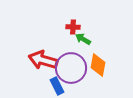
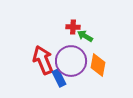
green arrow: moved 2 px right, 3 px up
red arrow: rotated 52 degrees clockwise
purple circle: moved 7 px up
blue rectangle: moved 2 px right, 8 px up
